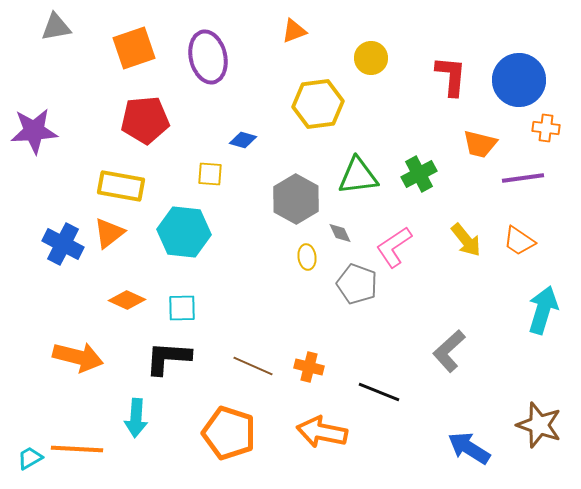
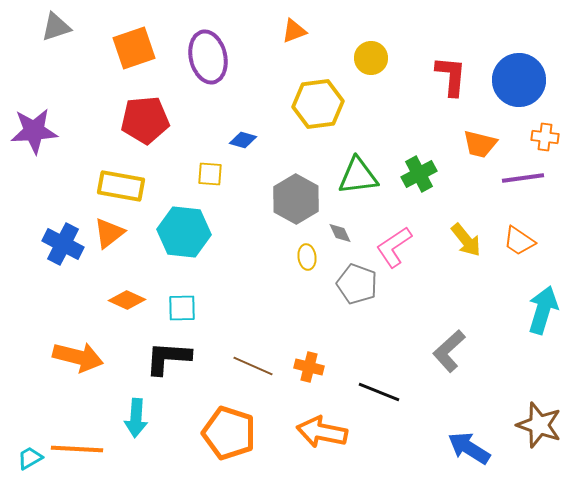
gray triangle at (56, 27): rotated 8 degrees counterclockwise
orange cross at (546, 128): moved 1 px left, 9 px down
